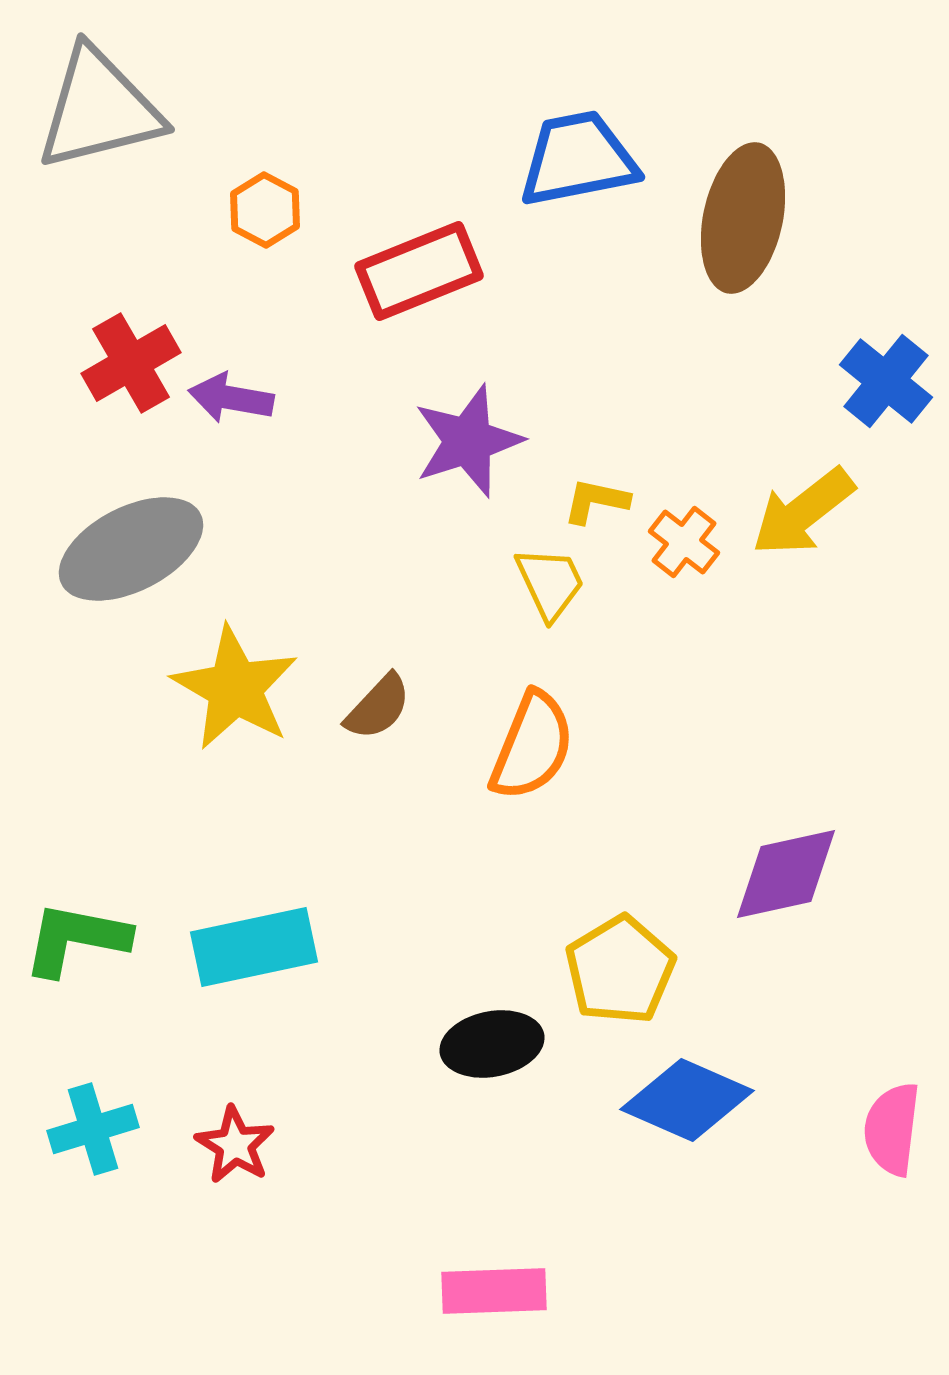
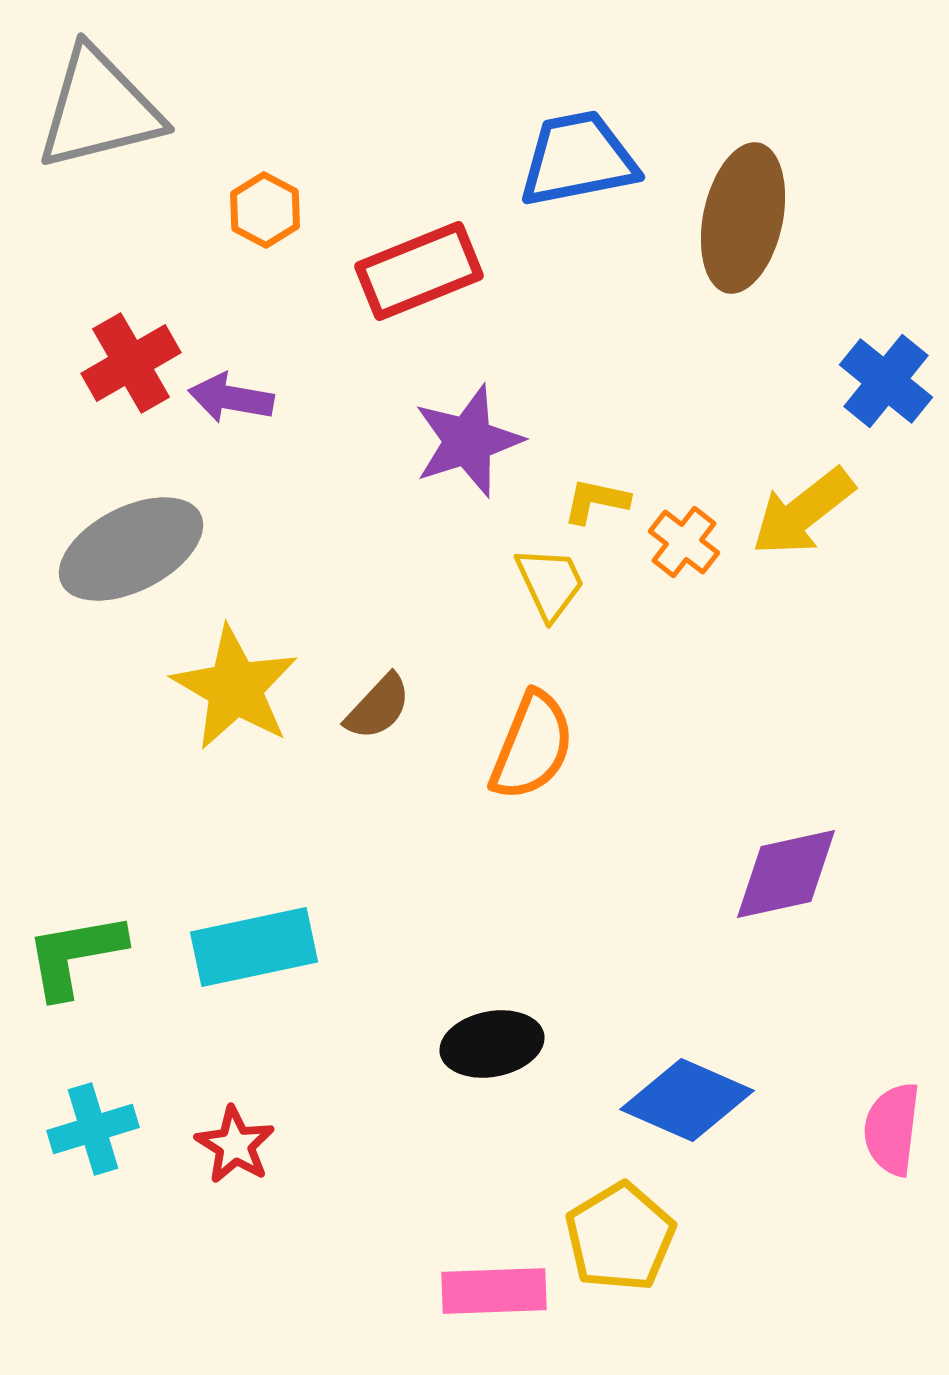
green L-shape: moved 1 px left, 16 px down; rotated 21 degrees counterclockwise
yellow pentagon: moved 267 px down
